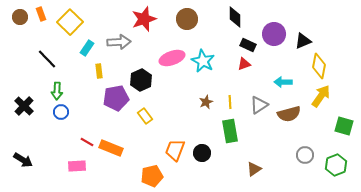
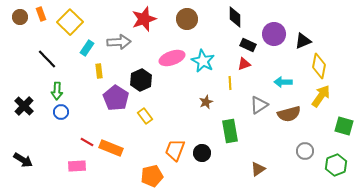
purple pentagon at (116, 98): rotated 30 degrees counterclockwise
yellow line at (230, 102): moved 19 px up
gray circle at (305, 155): moved 4 px up
brown triangle at (254, 169): moved 4 px right
